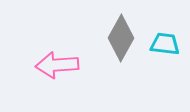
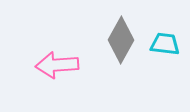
gray diamond: moved 2 px down
